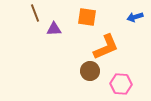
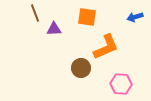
brown circle: moved 9 px left, 3 px up
